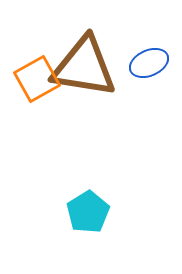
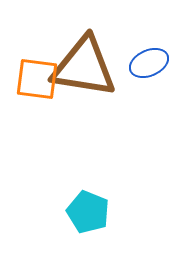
orange square: rotated 36 degrees clockwise
cyan pentagon: rotated 18 degrees counterclockwise
